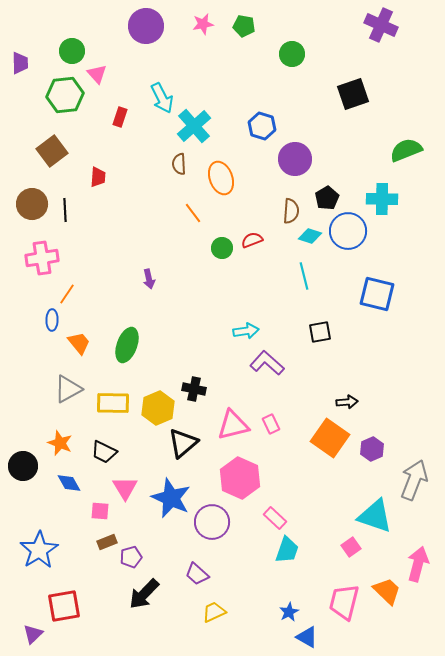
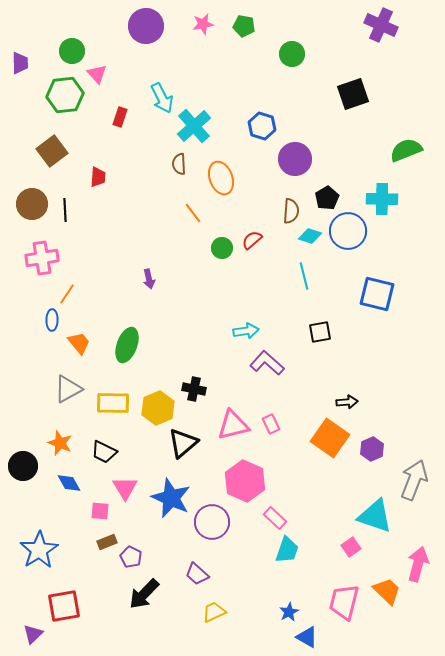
red semicircle at (252, 240): rotated 20 degrees counterclockwise
pink hexagon at (240, 478): moved 5 px right, 3 px down
purple pentagon at (131, 557): rotated 30 degrees counterclockwise
